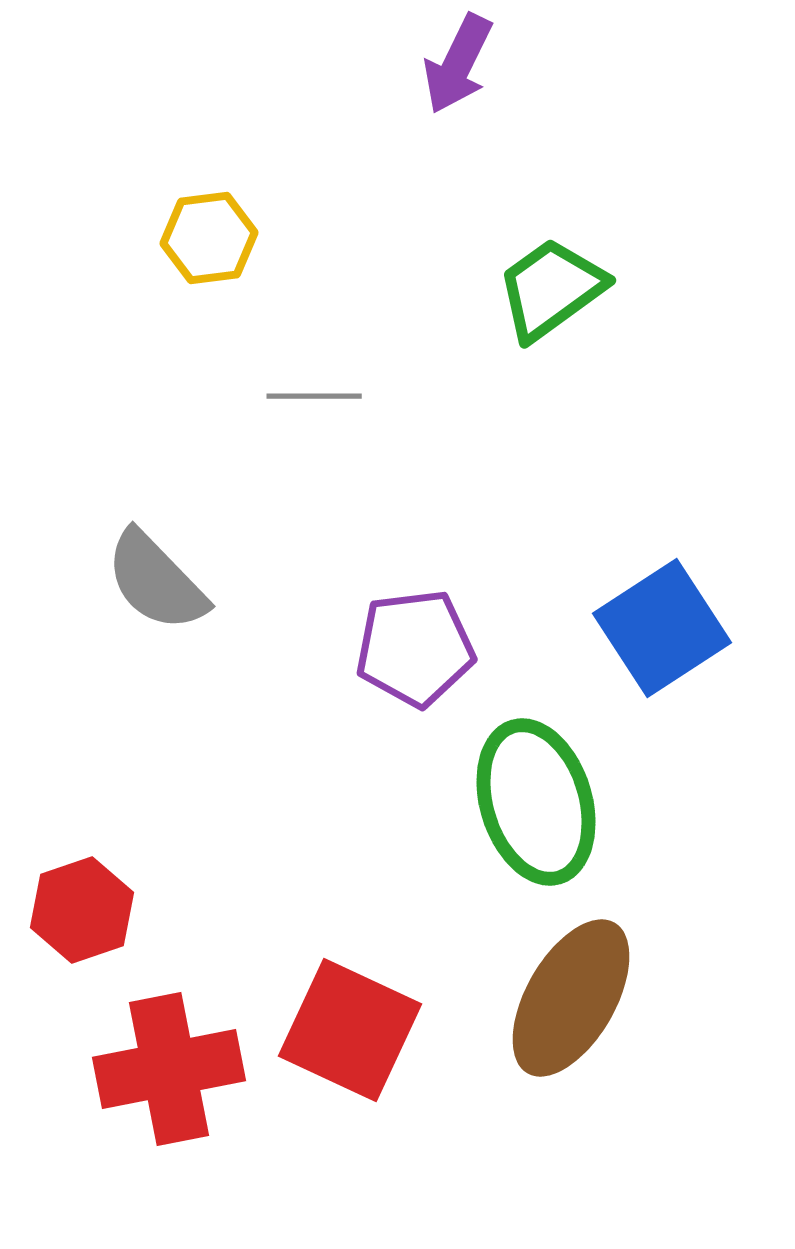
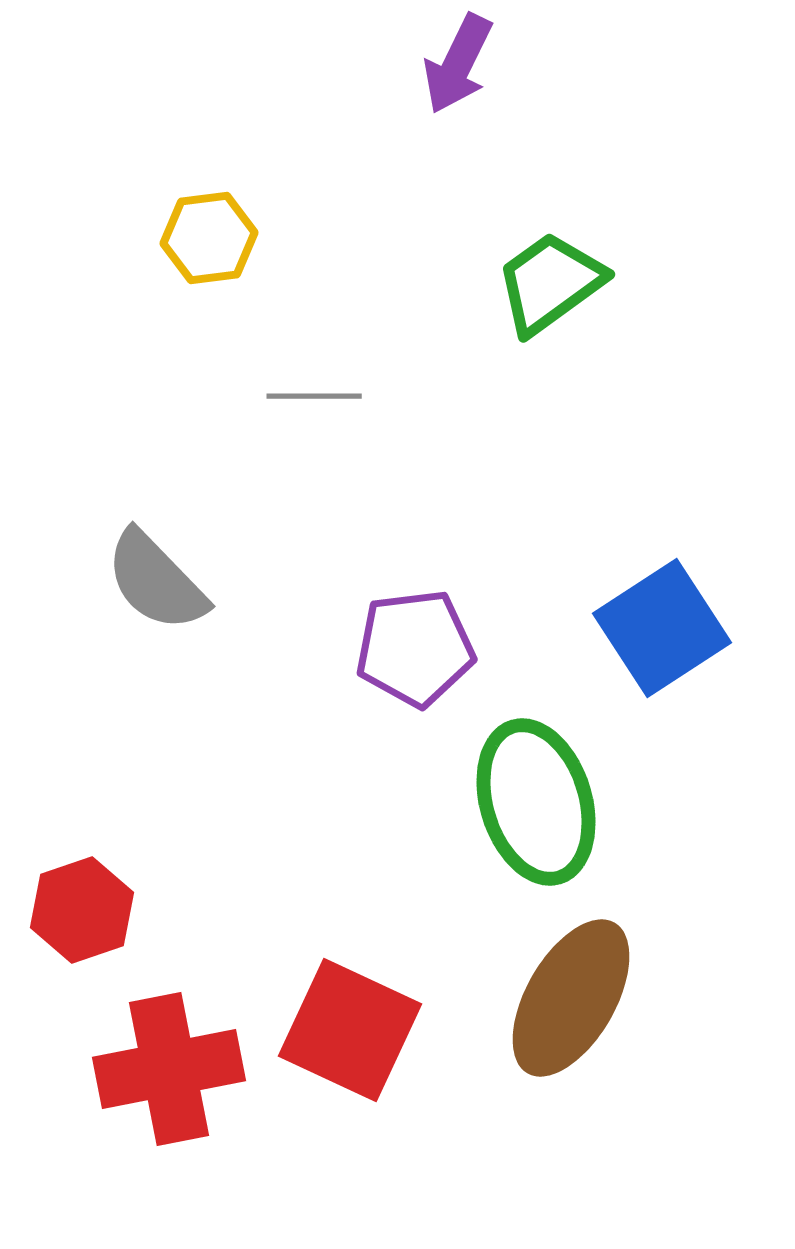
green trapezoid: moved 1 px left, 6 px up
